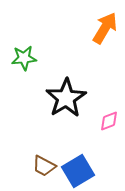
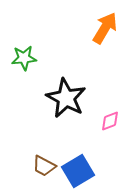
black star: rotated 12 degrees counterclockwise
pink diamond: moved 1 px right
